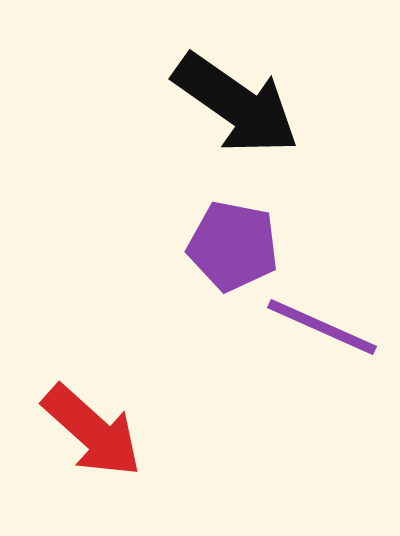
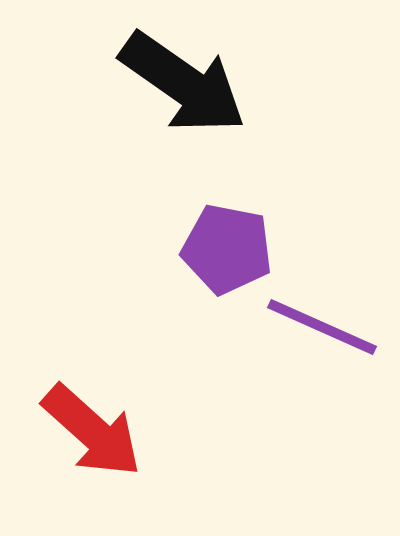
black arrow: moved 53 px left, 21 px up
purple pentagon: moved 6 px left, 3 px down
